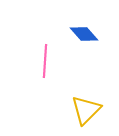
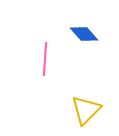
pink line: moved 2 px up
